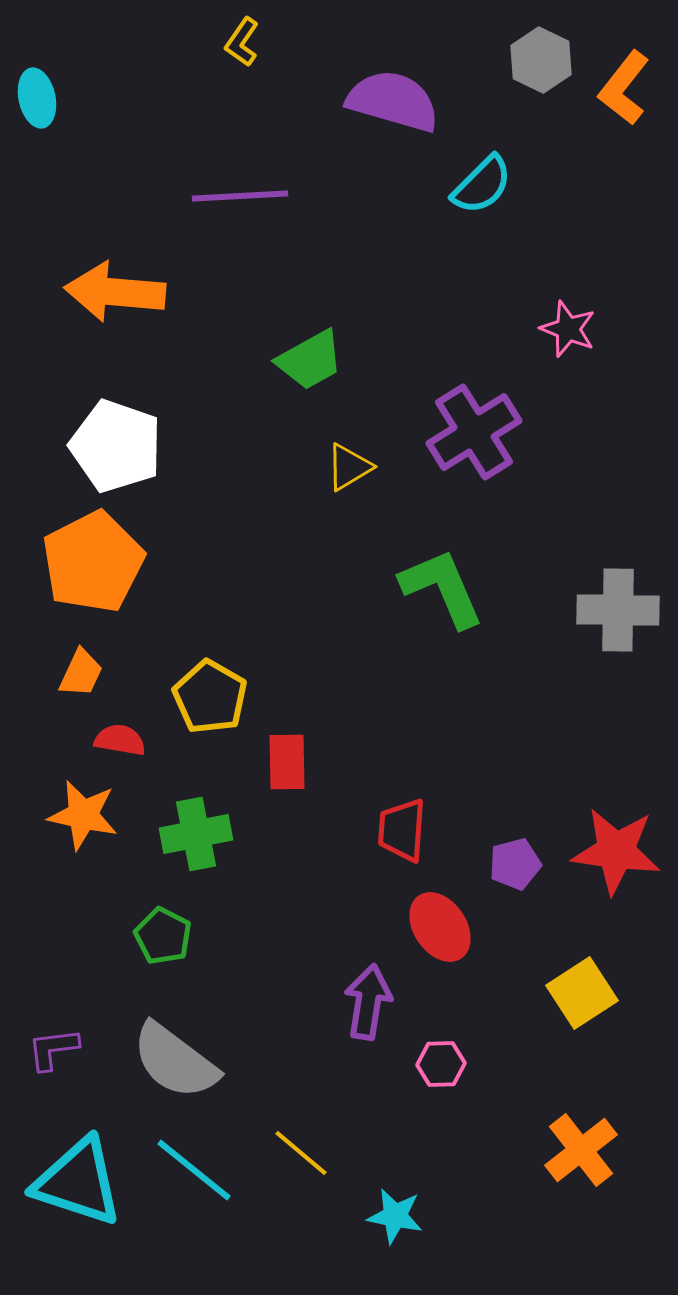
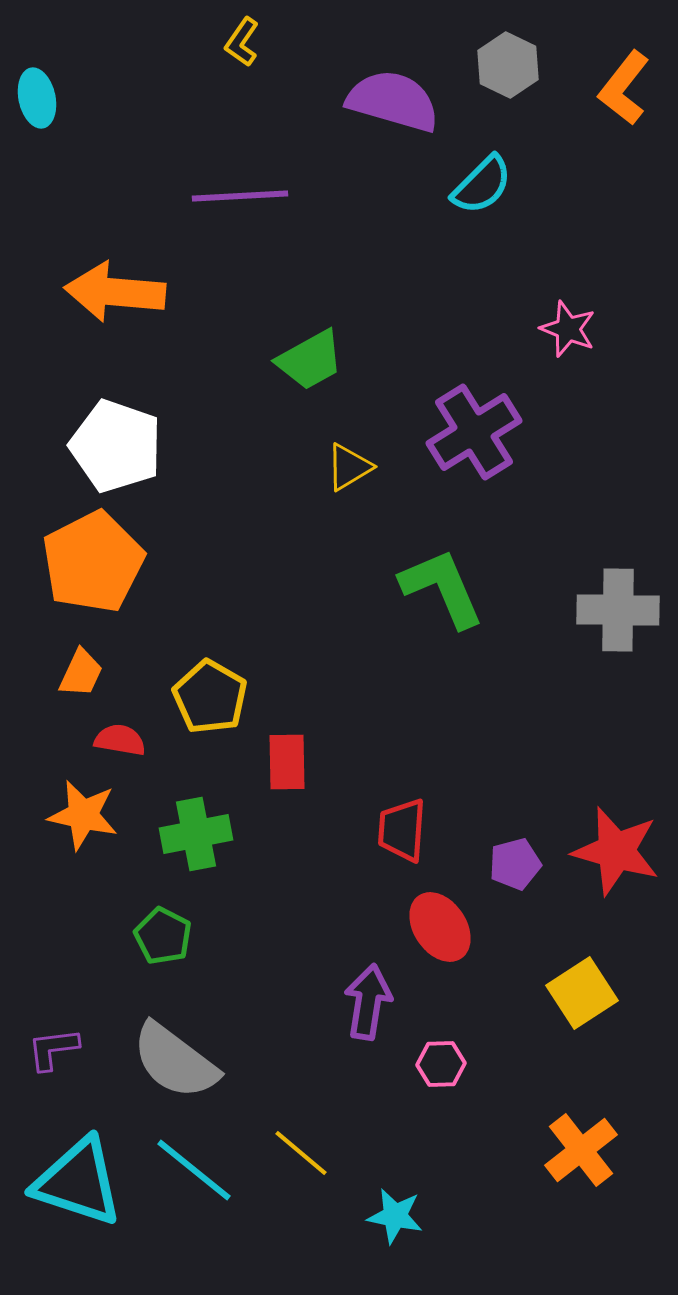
gray hexagon: moved 33 px left, 5 px down
red star: rotated 8 degrees clockwise
